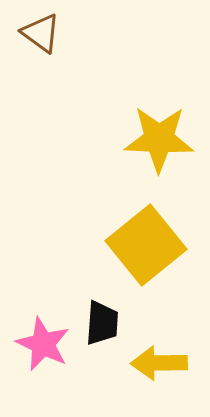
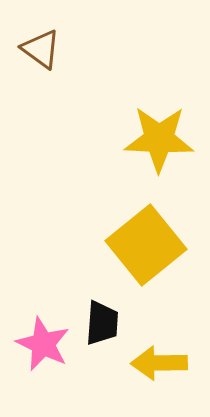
brown triangle: moved 16 px down
